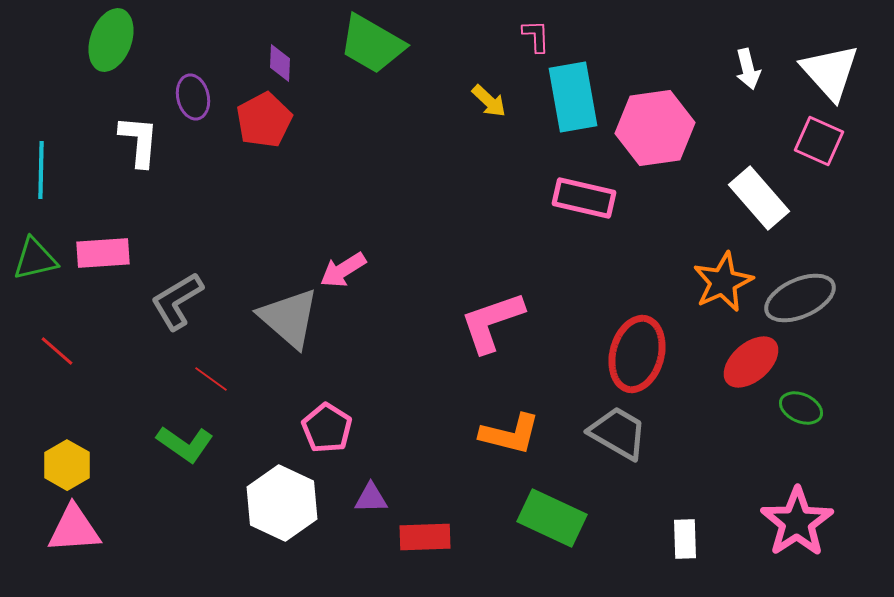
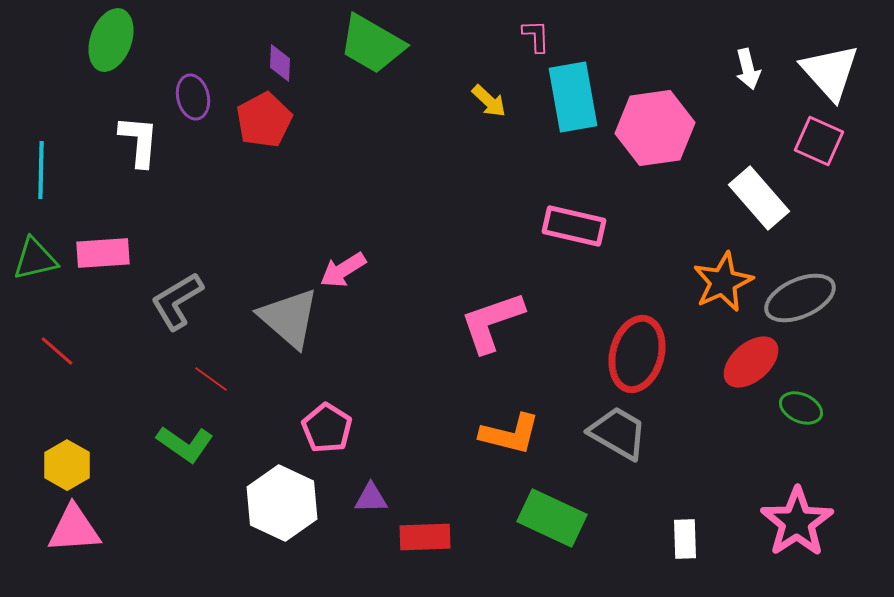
pink rectangle at (584, 198): moved 10 px left, 28 px down
